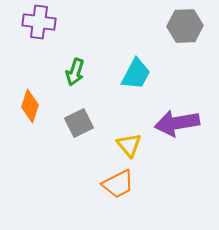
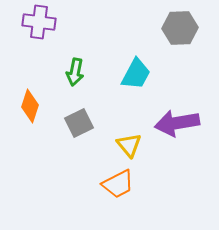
gray hexagon: moved 5 px left, 2 px down
green arrow: rotated 8 degrees counterclockwise
